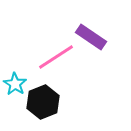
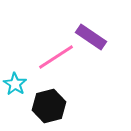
black hexagon: moved 6 px right, 4 px down; rotated 8 degrees clockwise
